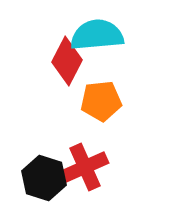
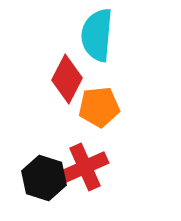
cyan semicircle: rotated 80 degrees counterclockwise
red diamond: moved 18 px down
orange pentagon: moved 2 px left, 6 px down
